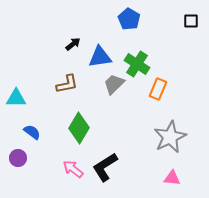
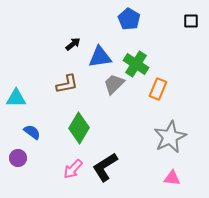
green cross: moved 1 px left
pink arrow: rotated 85 degrees counterclockwise
